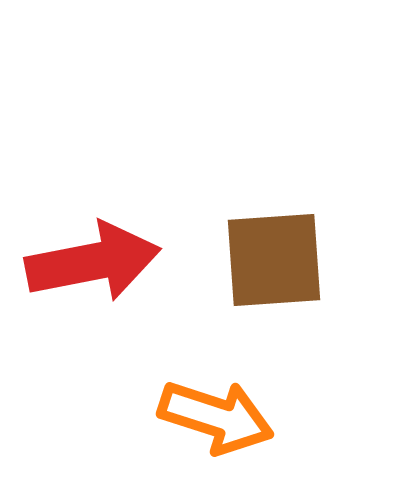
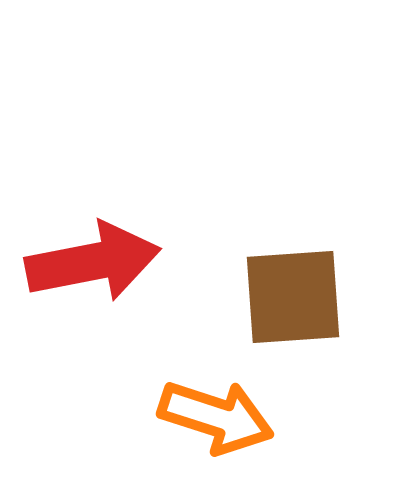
brown square: moved 19 px right, 37 px down
